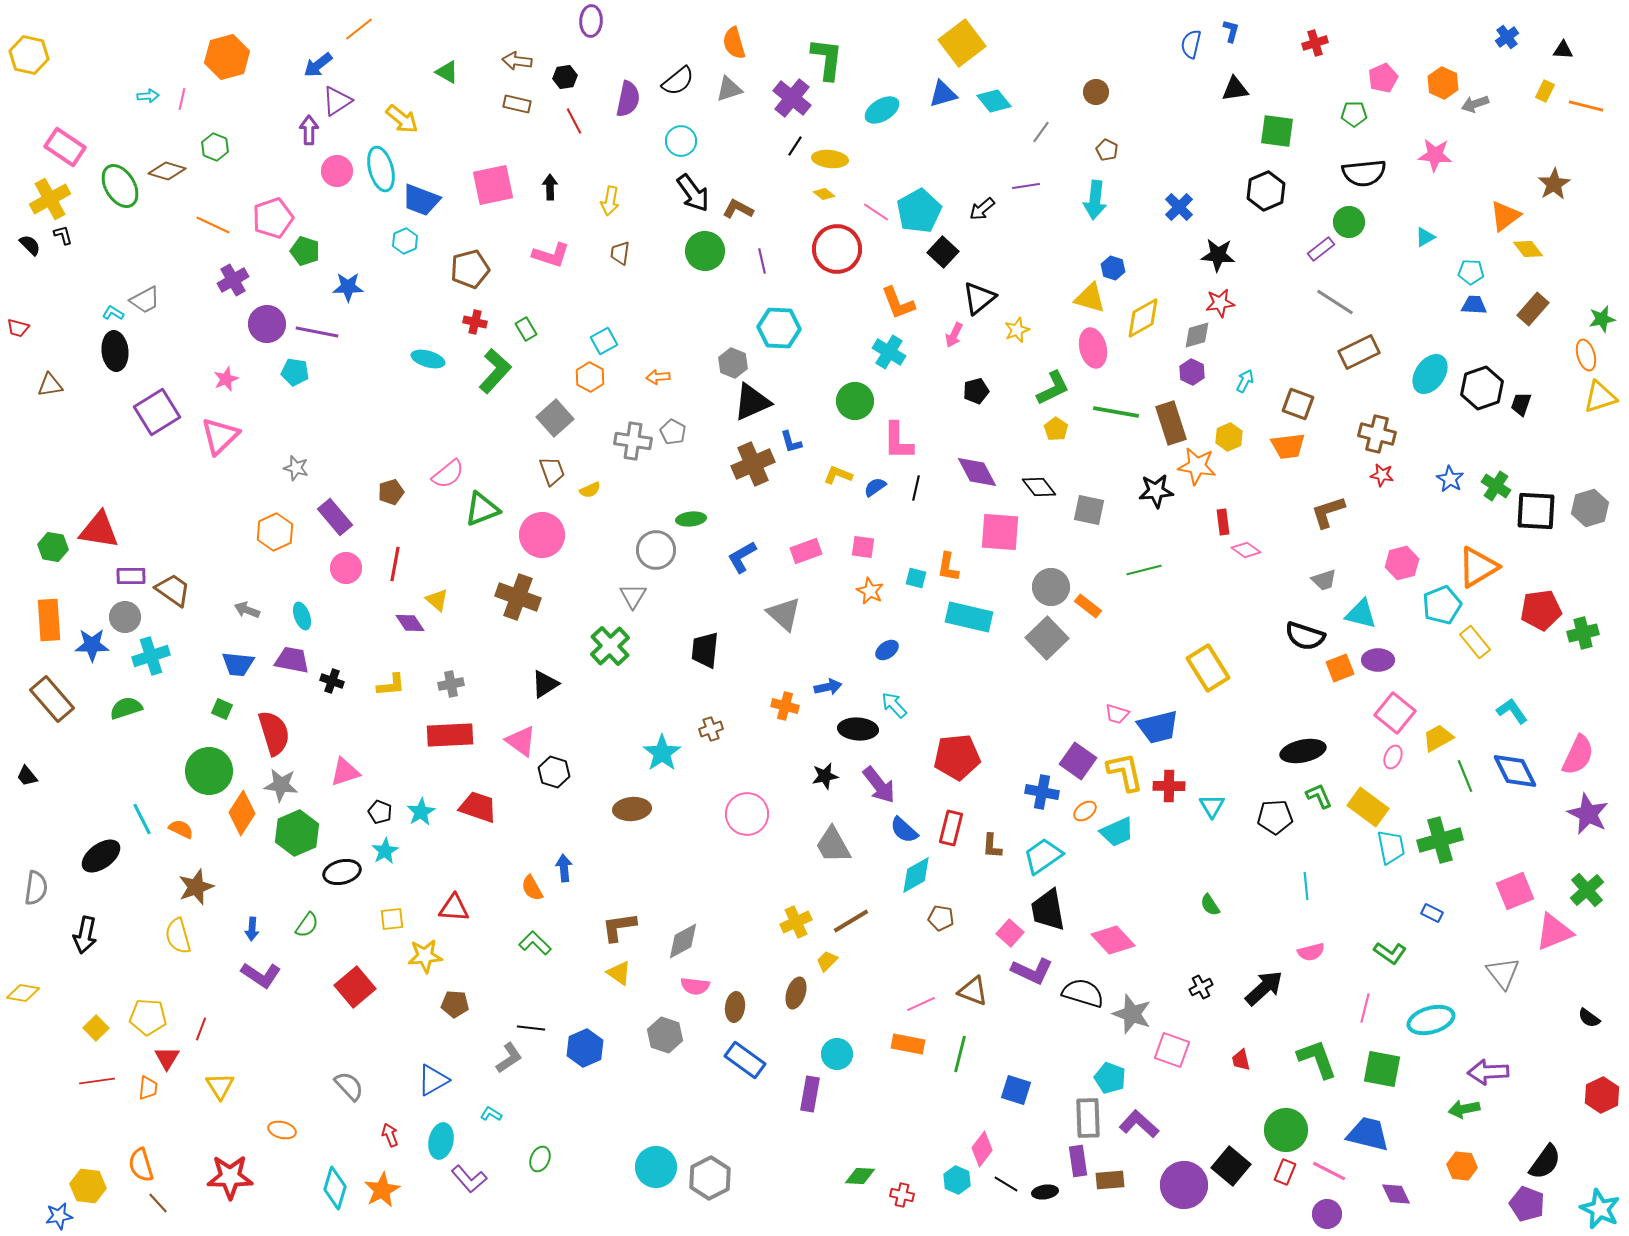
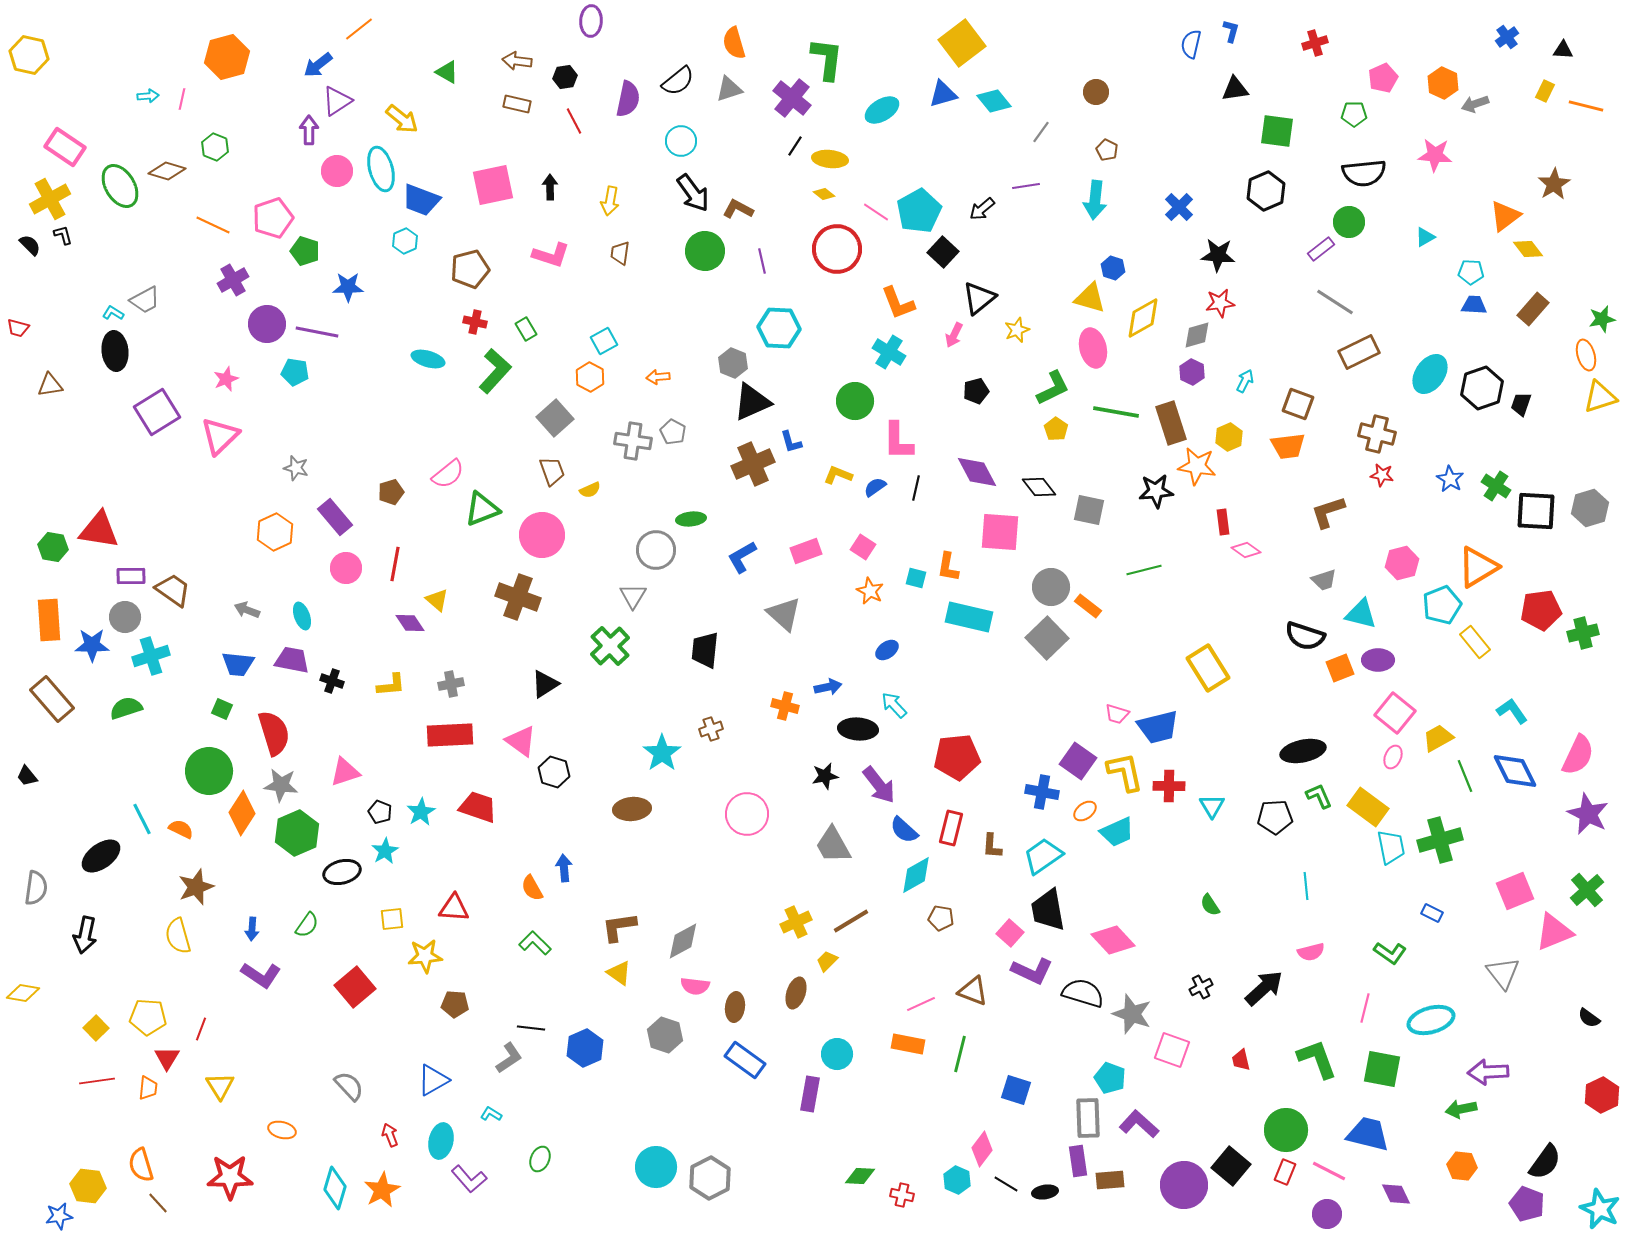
pink square at (863, 547): rotated 25 degrees clockwise
green arrow at (1464, 1109): moved 3 px left
